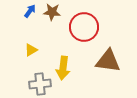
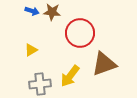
blue arrow: moved 2 px right; rotated 72 degrees clockwise
red circle: moved 4 px left, 6 px down
brown triangle: moved 4 px left, 3 px down; rotated 28 degrees counterclockwise
yellow arrow: moved 7 px right, 8 px down; rotated 30 degrees clockwise
